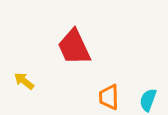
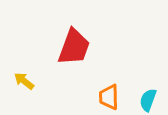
red trapezoid: rotated 135 degrees counterclockwise
